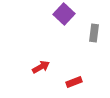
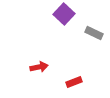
gray rectangle: rotated 72 degrees counterclockwise
red arrow: moved 2 px left; rotated 18 degrees clockwise
